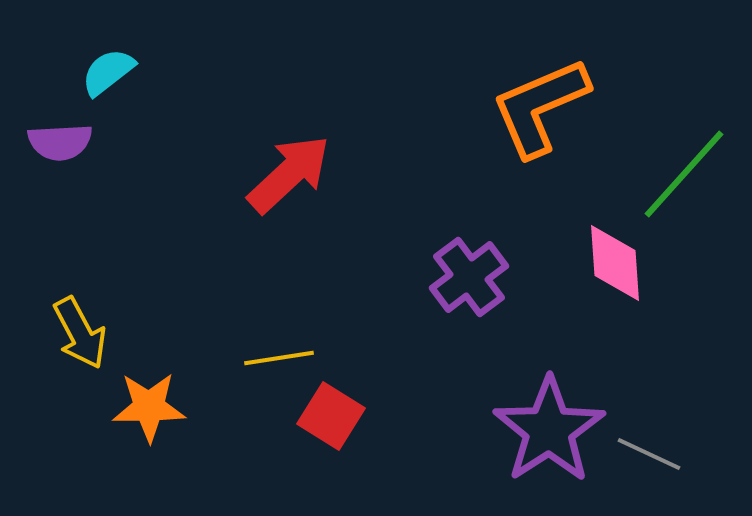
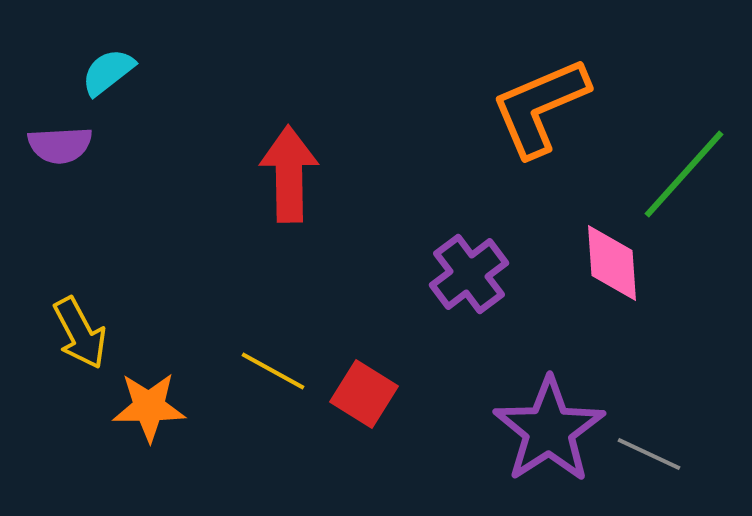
purple semicircle: moved 3 px down
red arrow: rotated 48 degrees counterclockwise
pink diamond: moved 3 px left
purple cross: moved 3 px up
yellow line: moved 6 px left, 13 px down; rotated 38 degrees clockwise
red square: moved 33 px right, 22 px up
